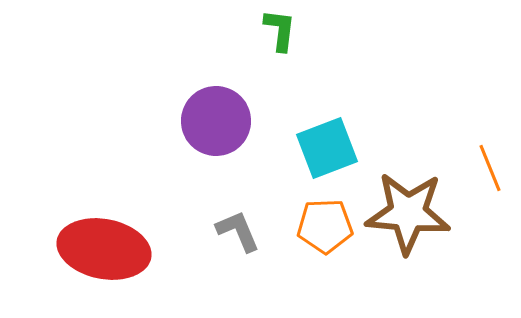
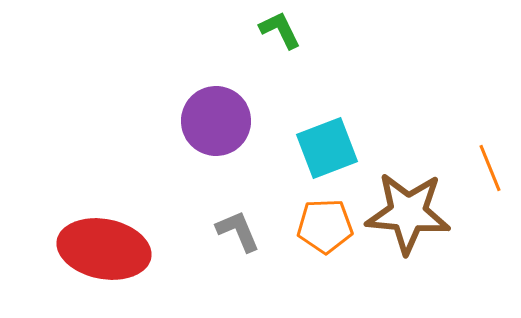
green L-shape: rotated 33 degrees counterclockwise
